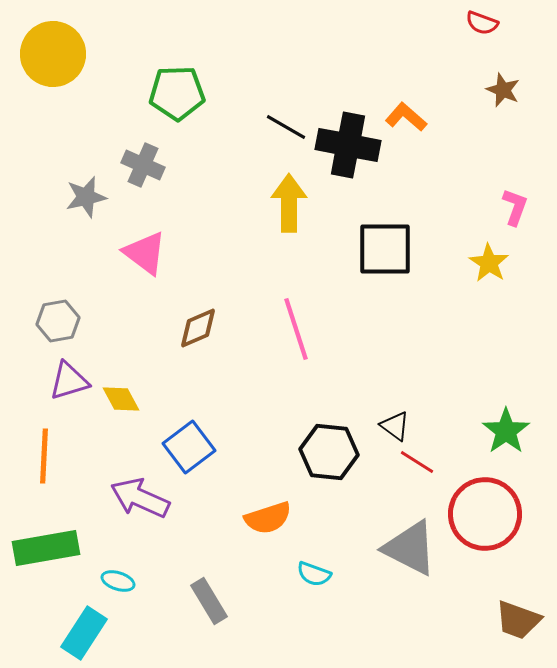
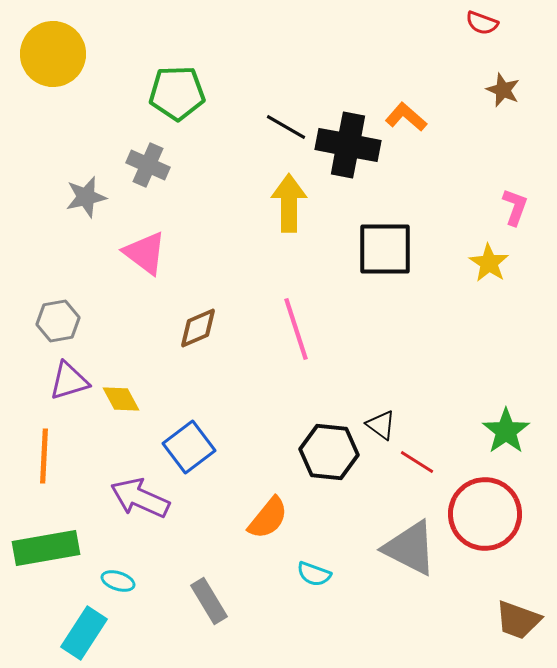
gray cross: moved 5 px right
black triangle: moved 14 px left, 1 px up
orange semicircle: rotated 33 degrees counterclockwise
